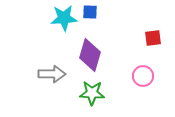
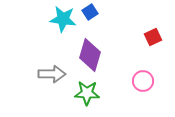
blue square: rotated 35 degrees counterclockwise
cyan star: moved 1 px left, 1 px down; rotated 12 degrees clockwise
red square: moved 1 px up; rotated 18 degrees counterclockwise
pink circle: moved 5 px down
green star: moved 5 px left
